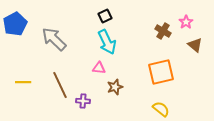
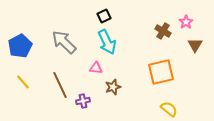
black square: moved 1 px left
blue pentagon: moved 5 px right, 22 px down
gray arrow: moved 10 px right, 3 px down
brown triangle: rotated 21 degrees clockwise
pink triangle: moved 3 px left
yellow line: rotated 49 degrees clockwise
brown star: moved 2 px left
purple cross: rotated 16 degrees counterclockwise
yellow semicircle: moved 8 px right
